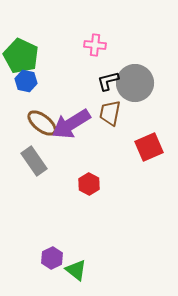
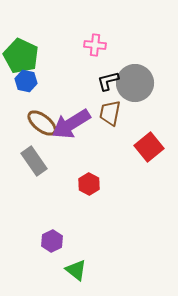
red square: rotated 16 degrees counterclockwise
purple hexagon: moved 17 px up
